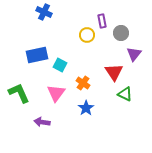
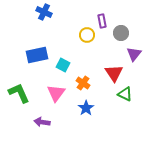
cyan square: moved 3 px right
red triangle: moved 1 px down
